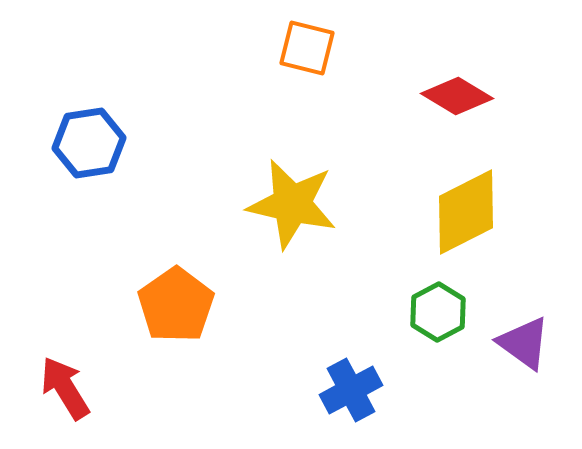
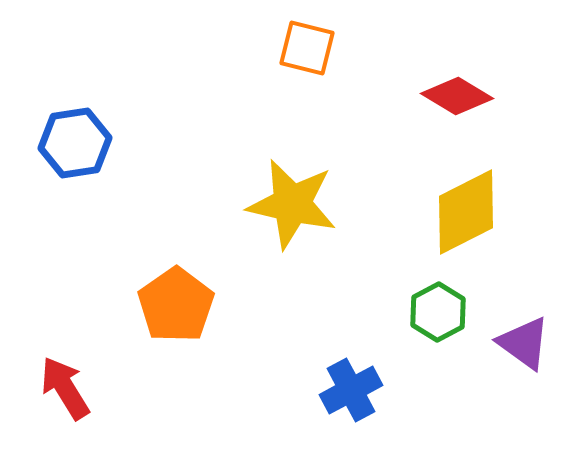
blue hexagon: moved 14 px left
